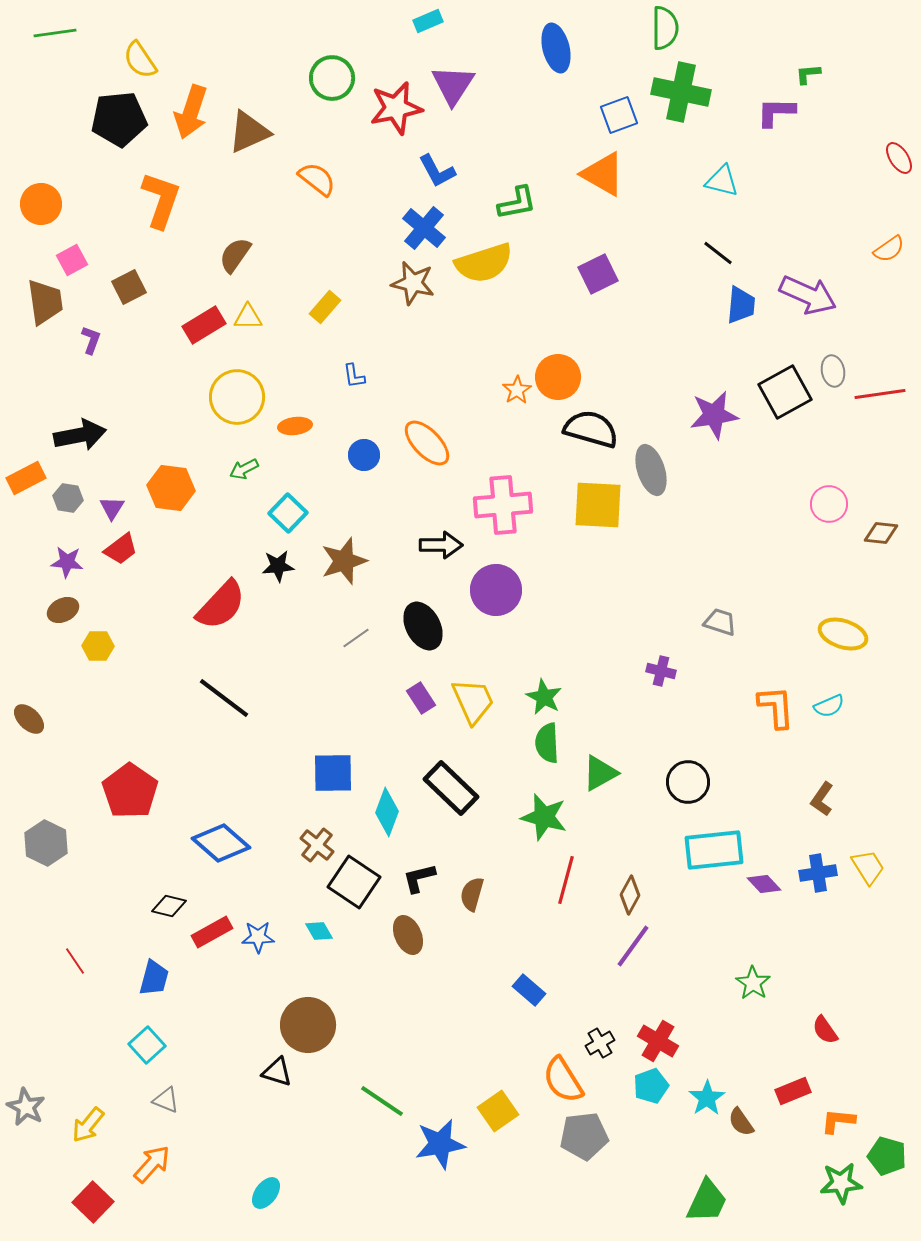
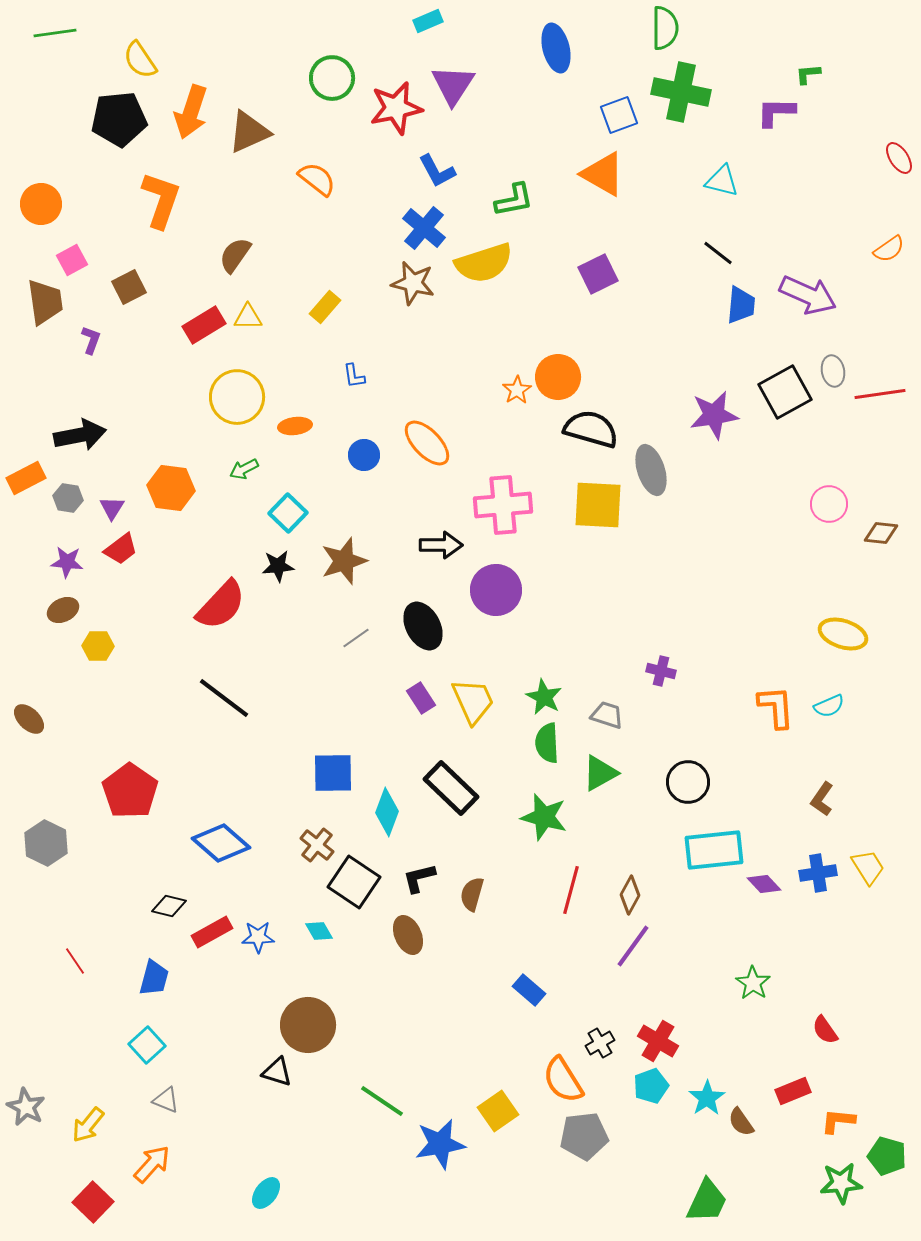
green L-shape at (517, 203): moved 3 px left, 3 px up
gray trapezoid at (720, 622): moved 113 px left, 93 px down
red line at (566, 880): moved 5 px right, 10 px down
